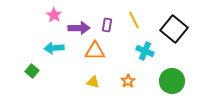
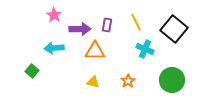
yellow line: moved 2 px right, 2 px down
purple arrow: moved 1 px right, 1 px down
cyan cross: moved 2 px up
green circle: moved 1 px up
